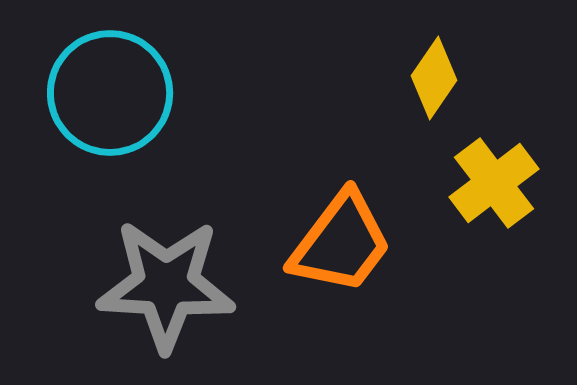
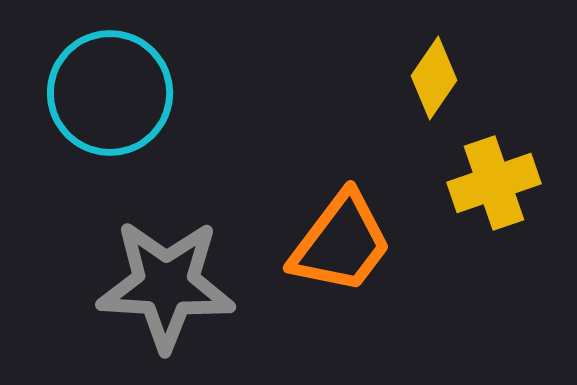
yellow cross: rotated 18 degrees clockwise
